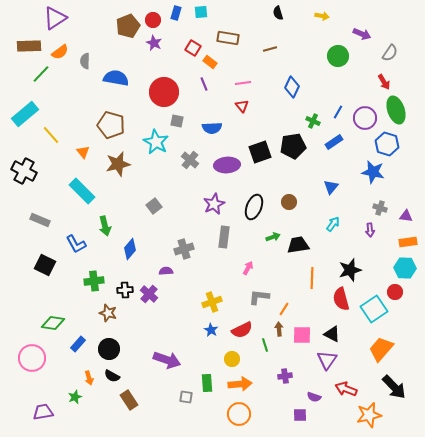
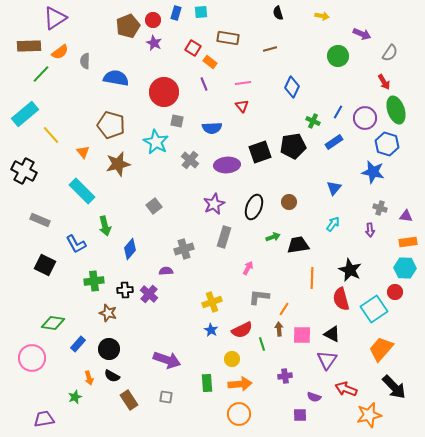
blue triangle at (331, 187): moved 3 px right, 1 px down
gray rectangle at (224, 237): rotated 10 degrees clockwise
black star at (350, 270): rotated 30 degrees counterclockwise
green line at (265, 345): moved 3 px left, 1 px up
gray square at (186, 397): moved 20 px left
purple trapezoid at (43, 412): moved 1 px right, 7 px down
